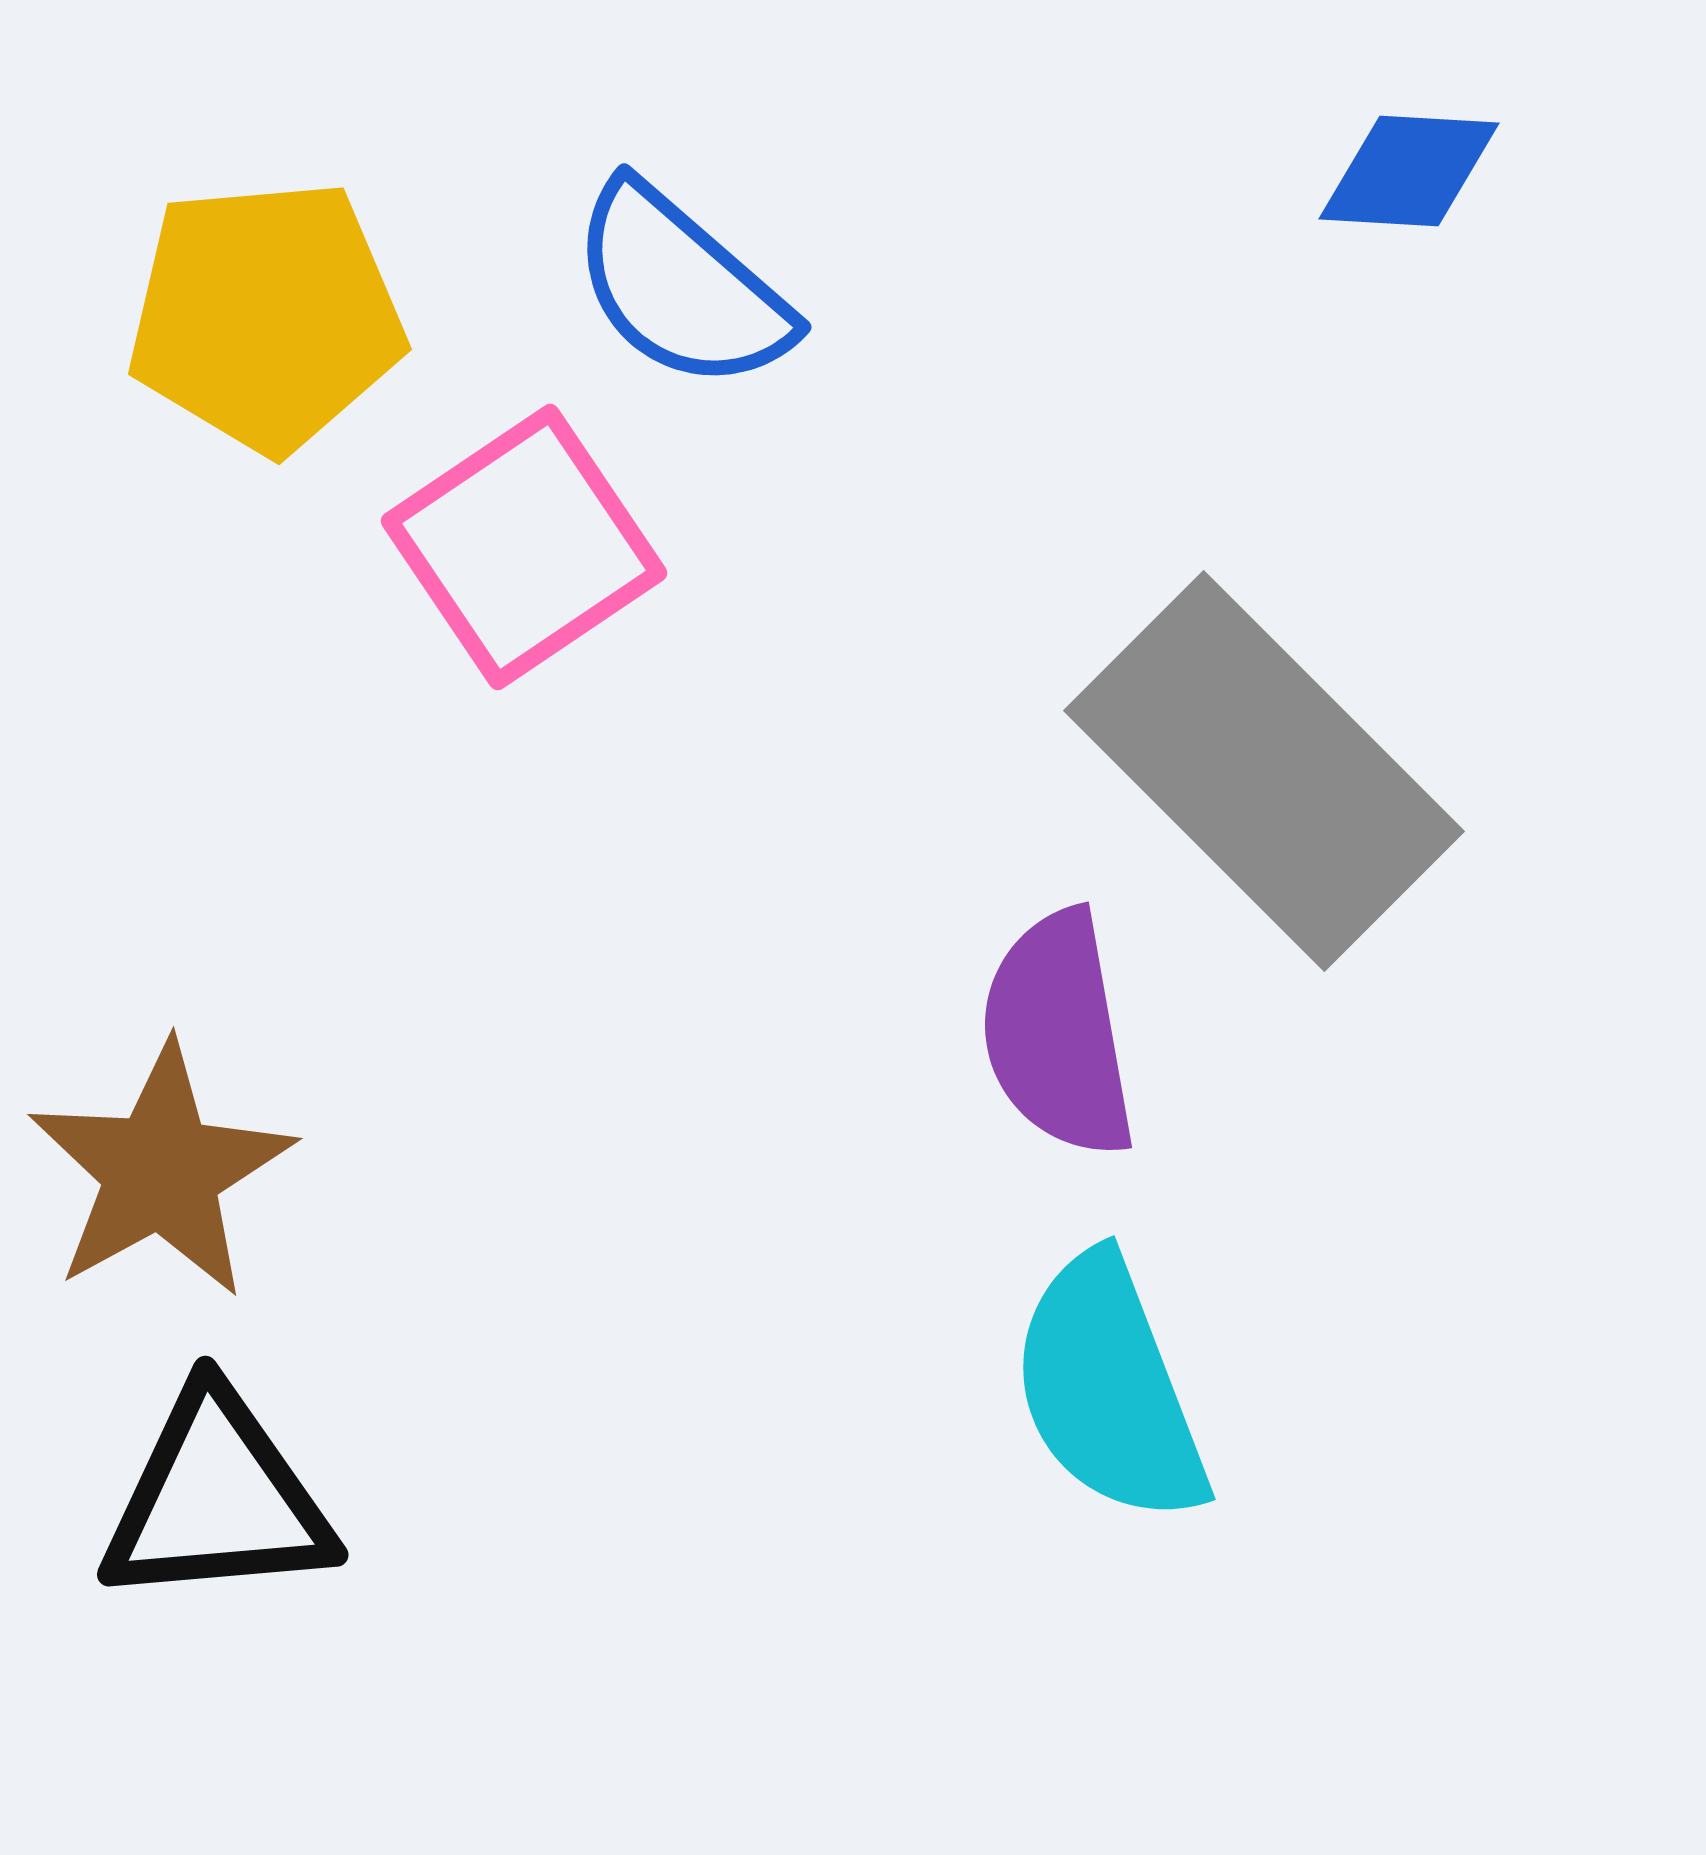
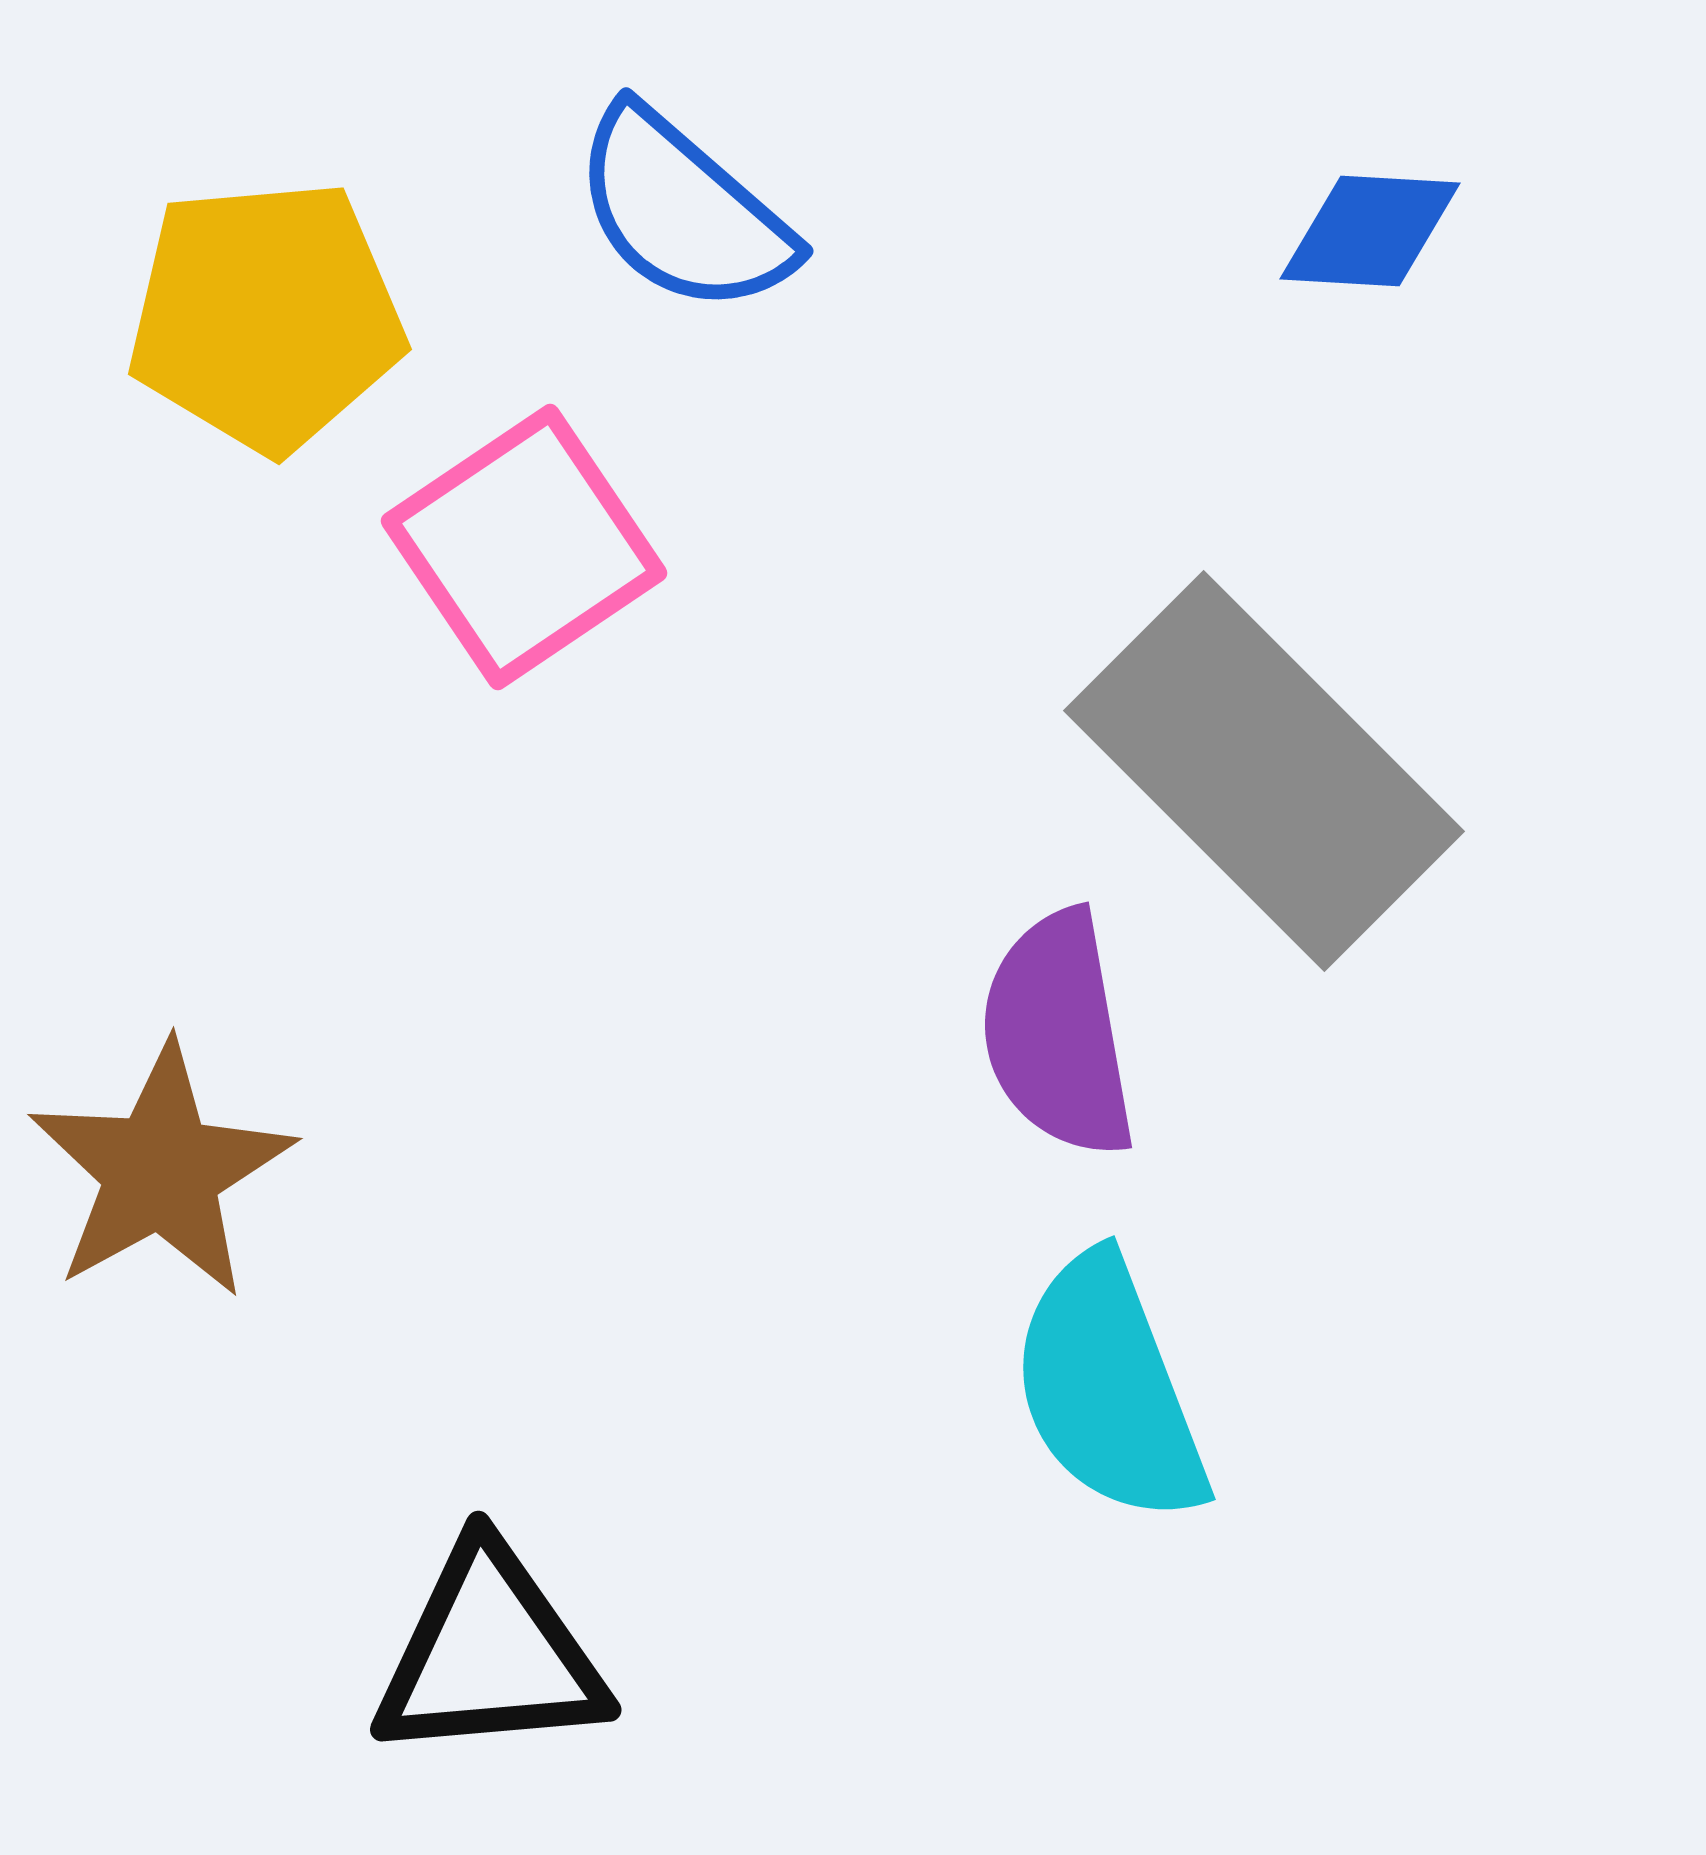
blue diamond: moved 39 px left, 60 px down
blue semicircle: moved 2 px right, 76 px up
black triangle: moved 273 px right, 155 px down
